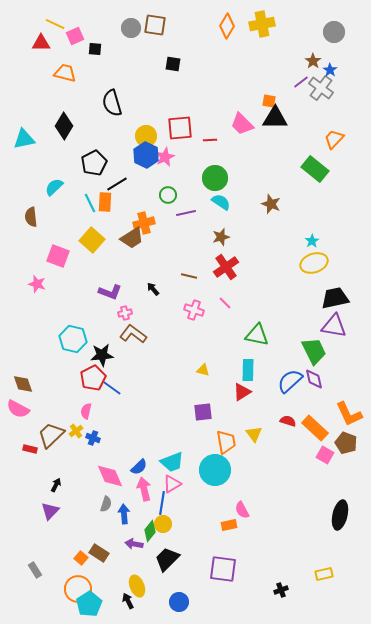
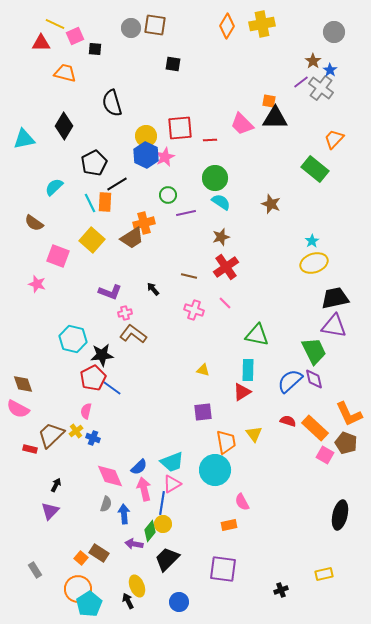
brown semicircle at (31, 217): moved 3 px right, 6 px down; rotated 48 degrees counterclockwise
pink semicircle at (242, 510): moved 8 px up
